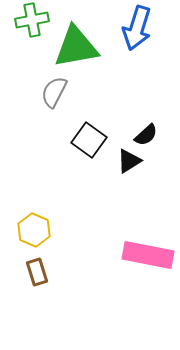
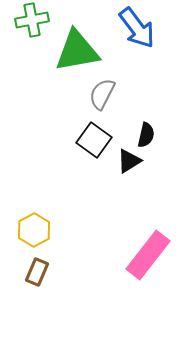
blue arrow: rotated 54 degrees counterclockwise
green triangle: moved 1 px right, 4 px down
gray semicircle: moved 48 px right, 2 px down
black semicircle: rotated 35 degrees counterclockwise
black square: moved 5 px right
yellow hexagon: rotated 8 degrees clockwise
pink rectangle: rotated 63 degrees counterclockwise
brown rectangle: rotated 40 degrees clockwise
